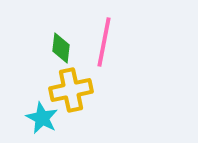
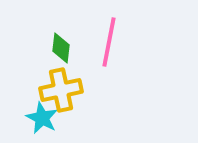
pink line: moved 5 px right
yellow cross: moved 10 px left
